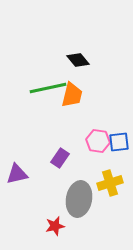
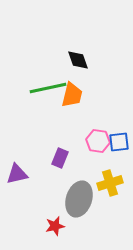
black diamond: rotated 20 degrees clockwise
purple rectangle: rotated 12 degrees counterclockwise
gray ellipse: rotated 8 degrees clockwise
